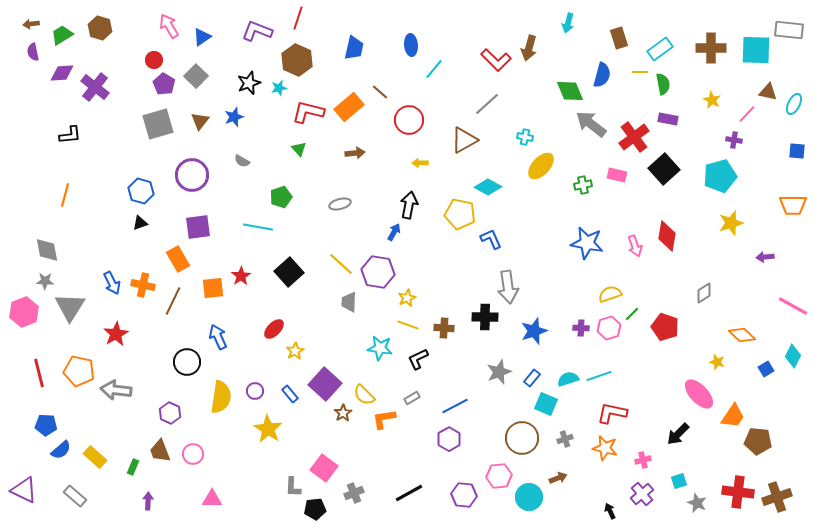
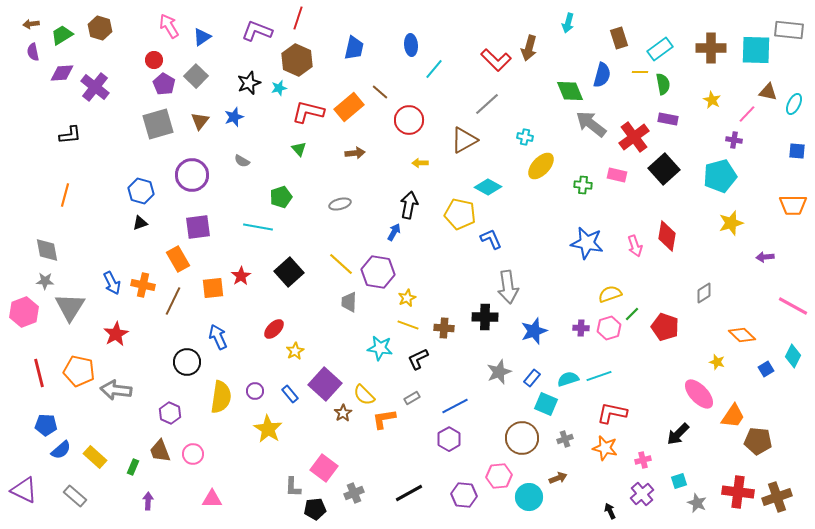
green cross at (583, 185): rotated 18 degrees clockwise
